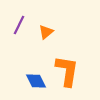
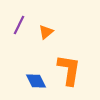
orange L-shape: moved 2 px right, 1 px up
